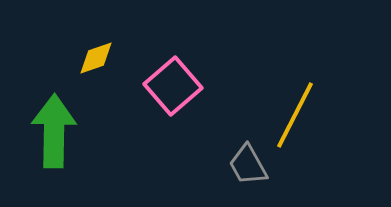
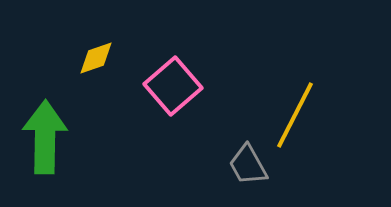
green arrow: moved 9 px left, 6 px down
